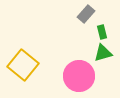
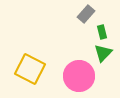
green triangle: rotated 30 degrees counterclockwise
yellow square: moved 7 px right, 4 px down; rotated 12 degrees counterclockwise
